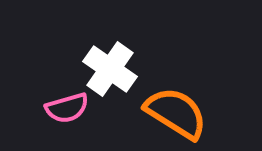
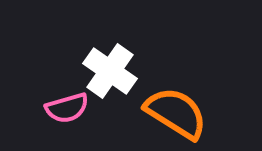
white cross: moved 2 px down
